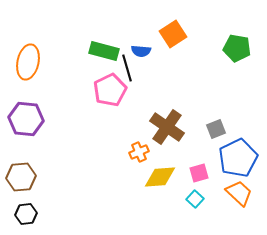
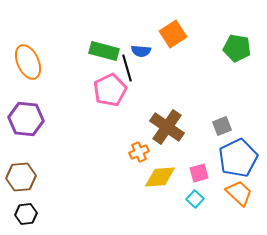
orange ellipse: rotated 36 degrees counterclockwise
gray square: moved 6 px right, 3 px up
